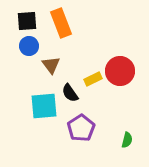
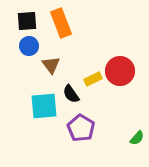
black semicircle: moved 1 px right, 1 px down
purple pentagon: rotated 8 degrees counterclockwise
green semicircle: moved 10 px right, 2 px up; rotated 28 degrees clockwise
